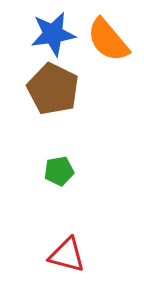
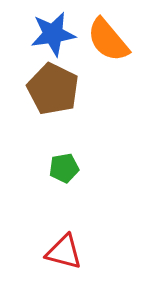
green pentagon: moved 5 px right, 3 px up
red triangle: moved 3 px left, 3 px up
